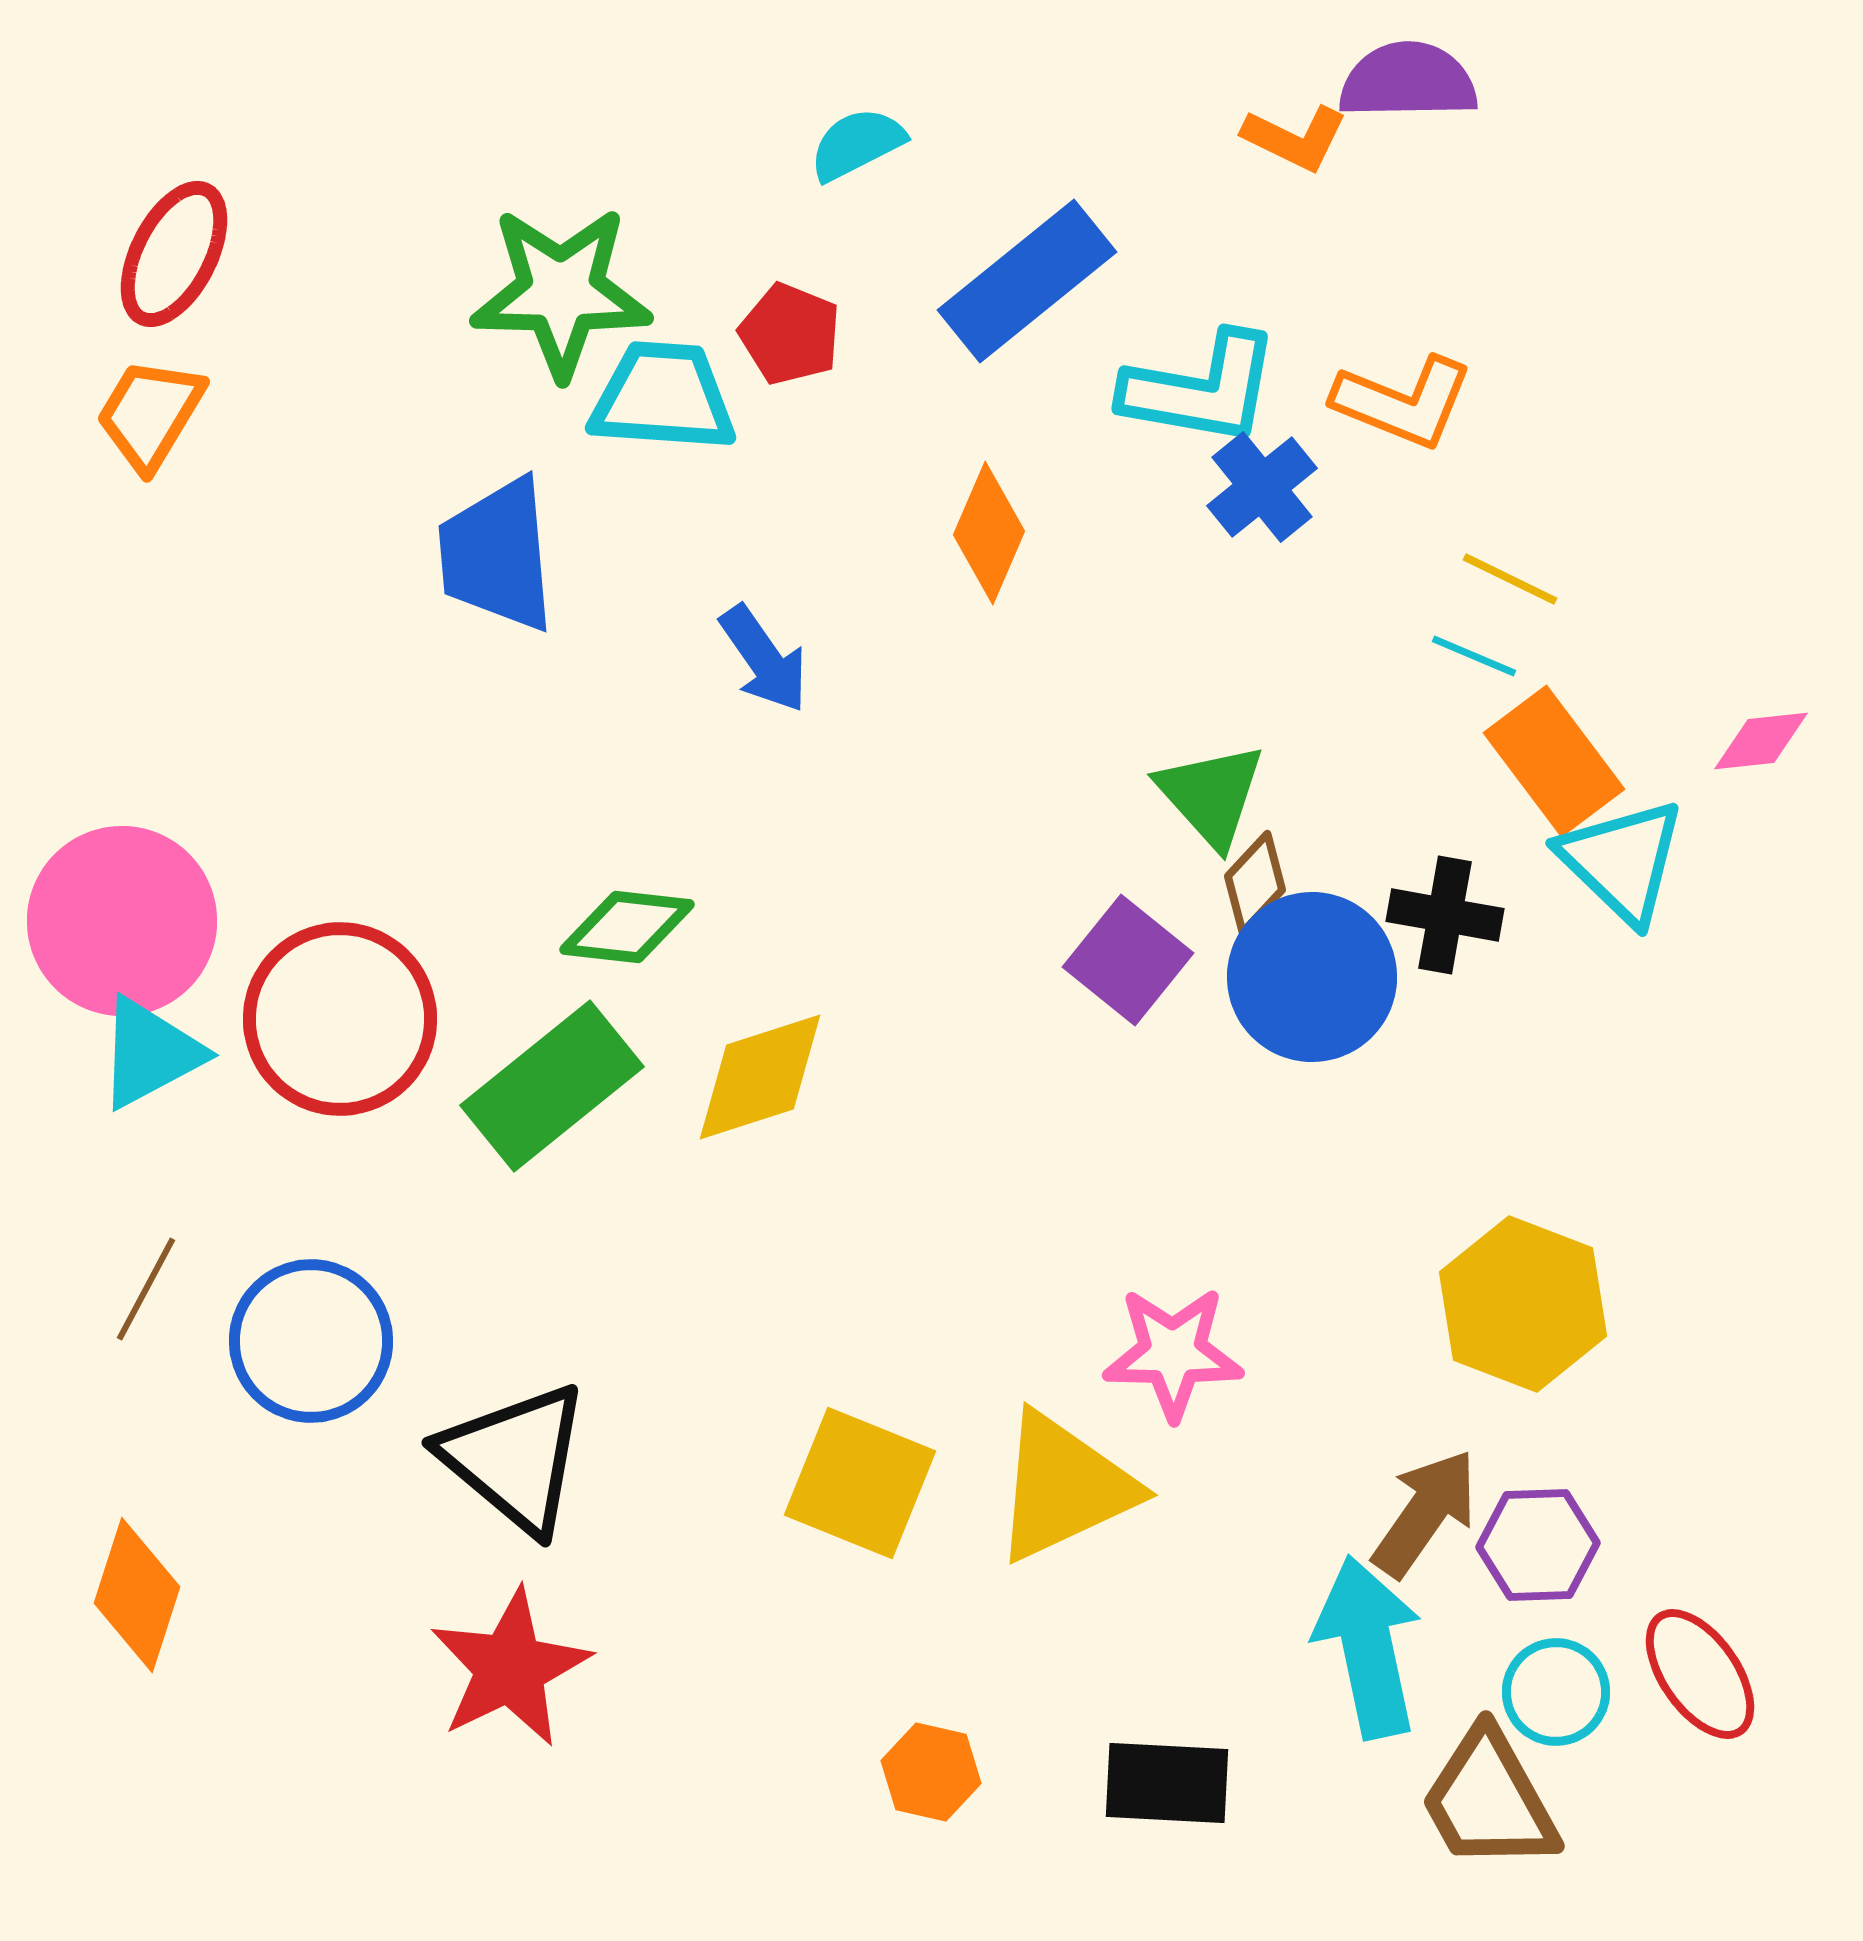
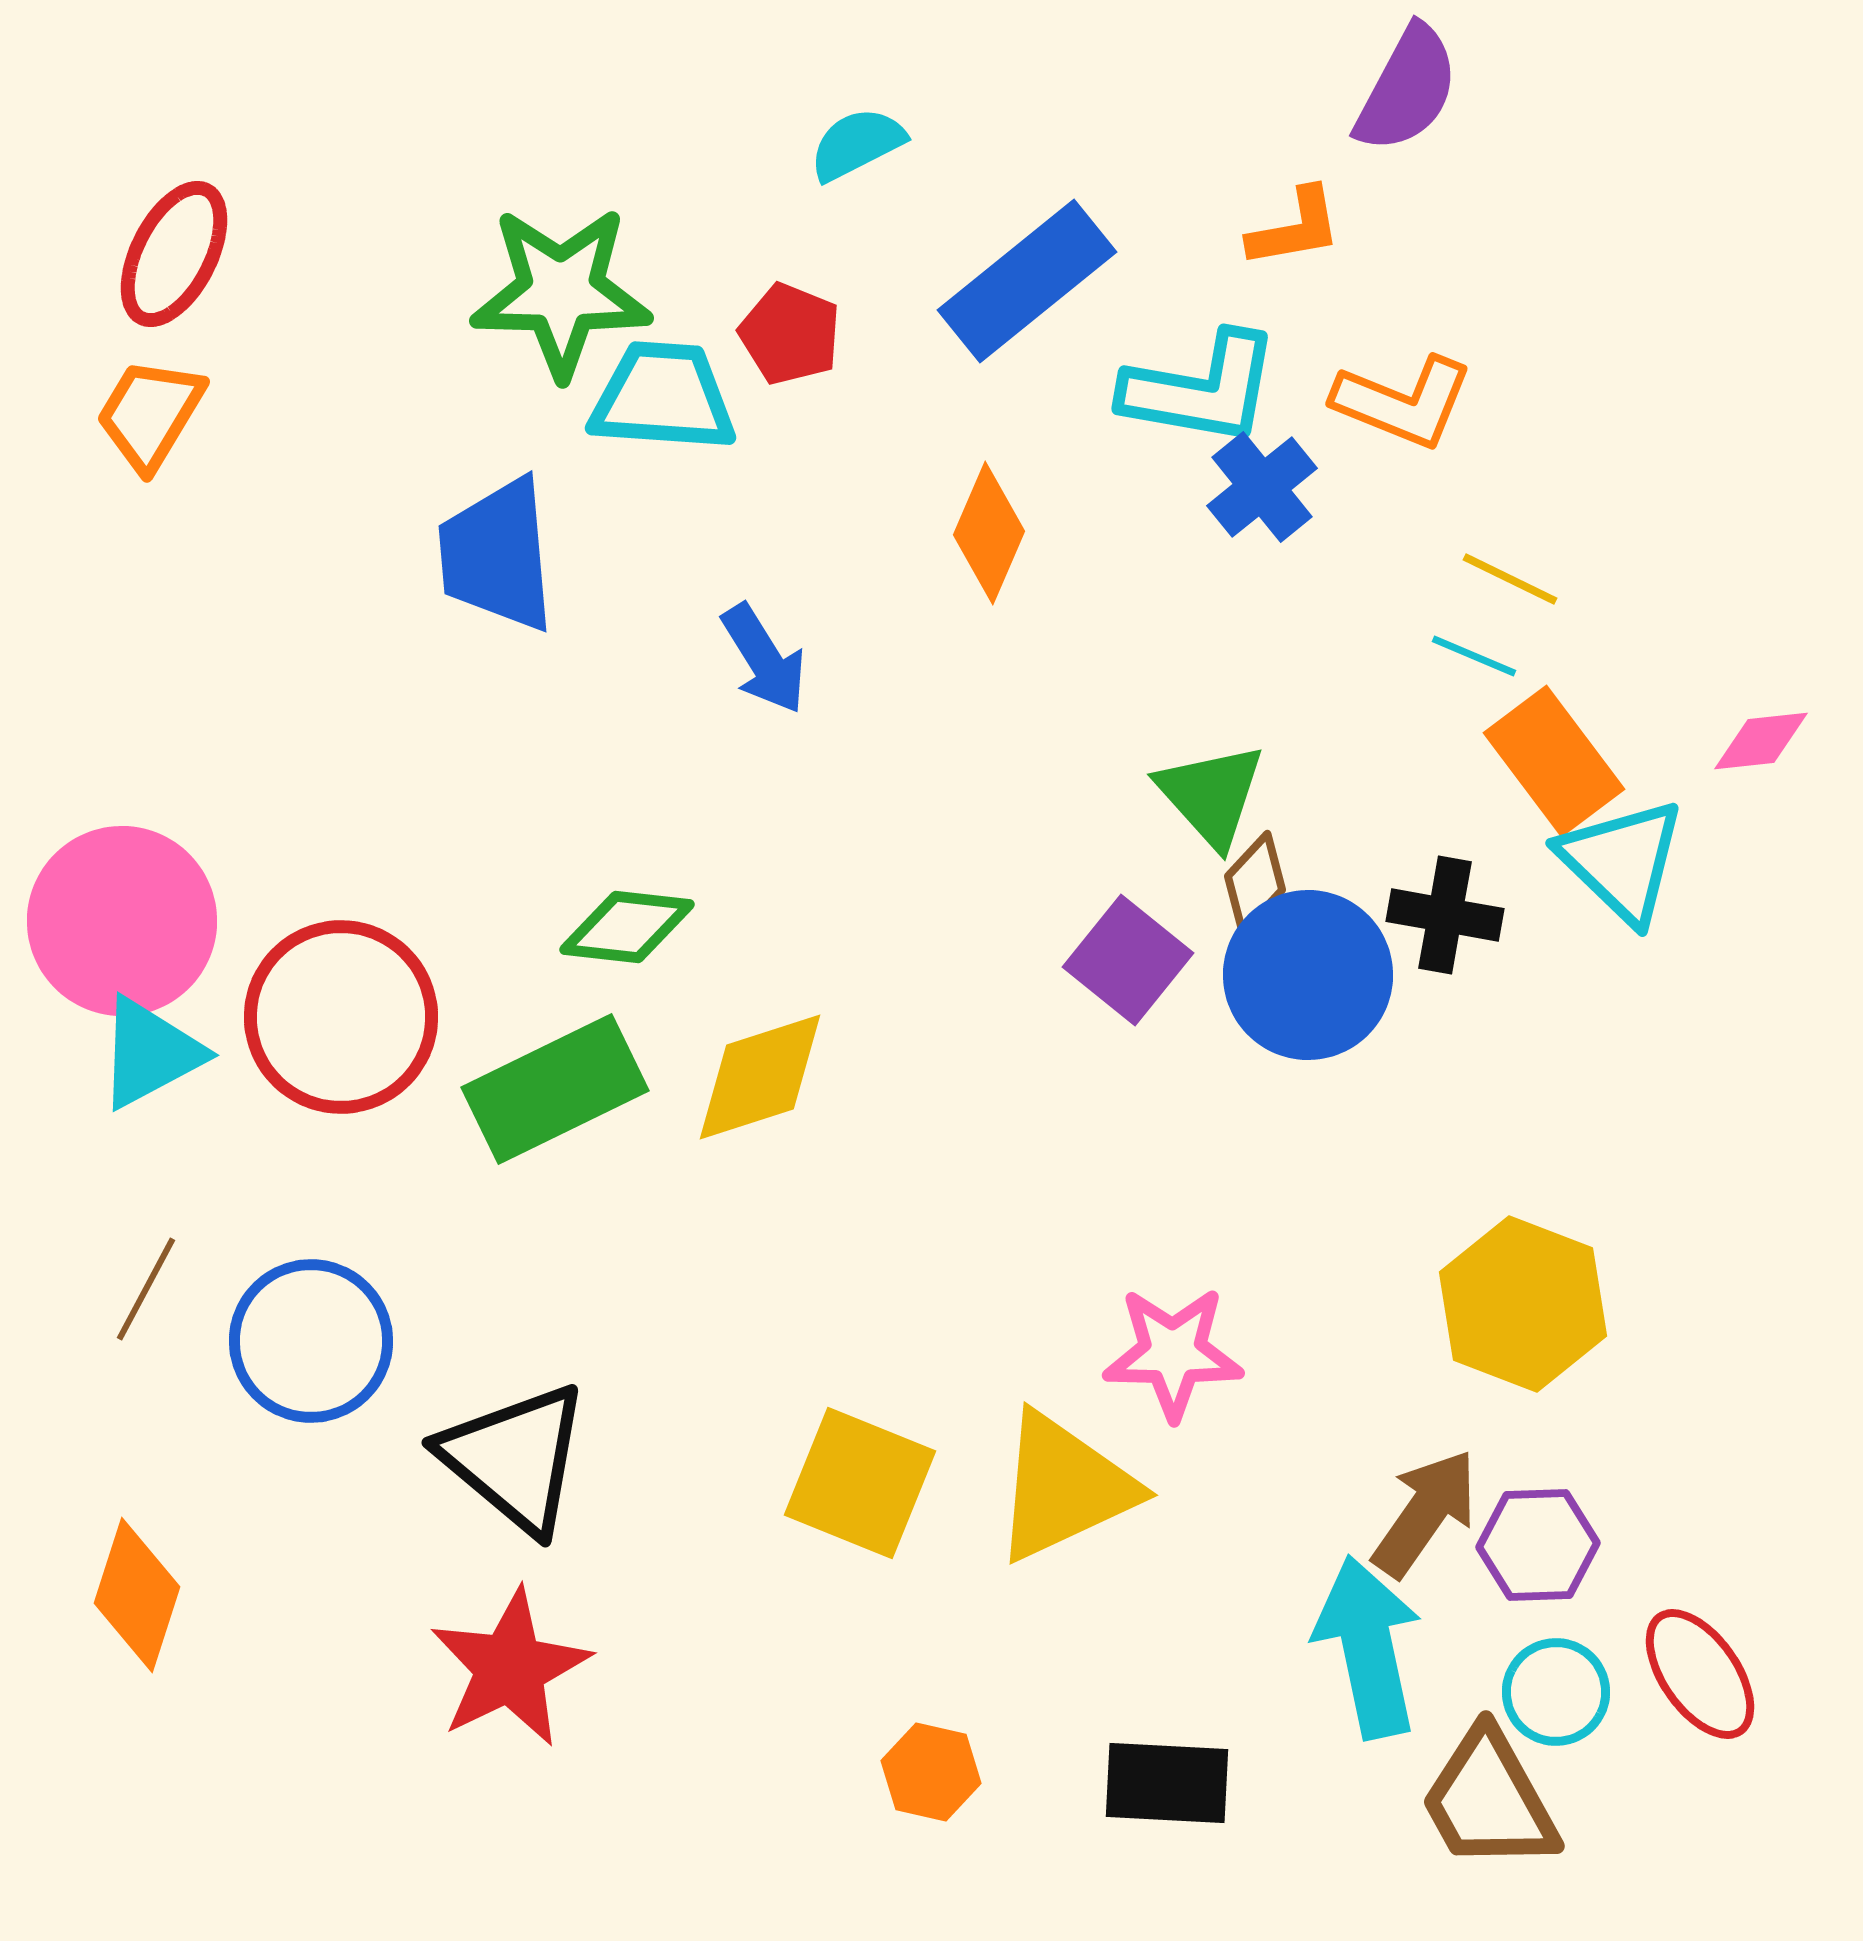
purple semicircle at (1408, 81): moved 1 px left, 8 px down; rotated 119 degrees clockwise
orange L-shape at (1295, 138): moved 90 px down; rotated 36 degrees counterclockwise
blue arrow at (764, 659): rotated 3 degrees clockwise
blue circle at (1312, 977): moved 4 px left, 2 px up
red circle at (340, 1019): moved 1 px right, 2 px up
green rectangle at (552, 1086): moved 3 px right, 3 px down; rotated 13 degrees clockwise
